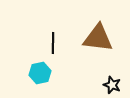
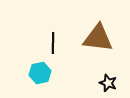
black star: moved 4 px left, 2 px up
